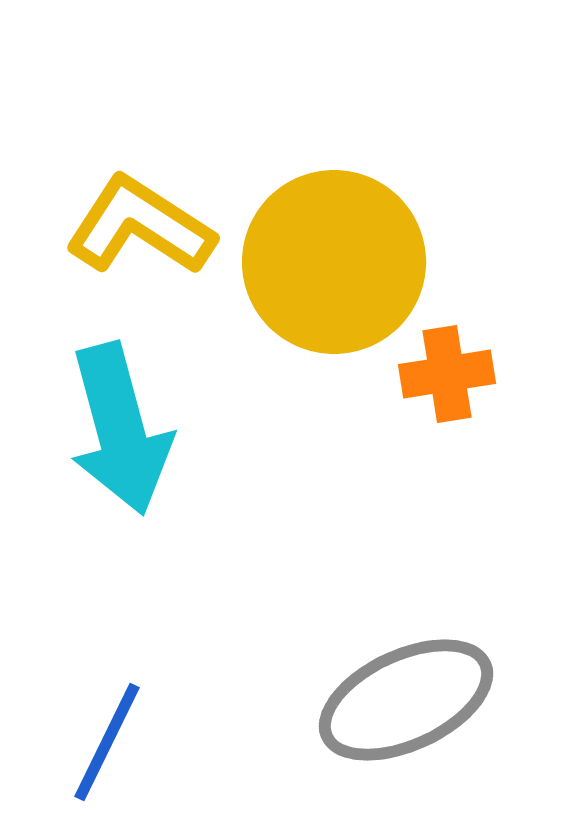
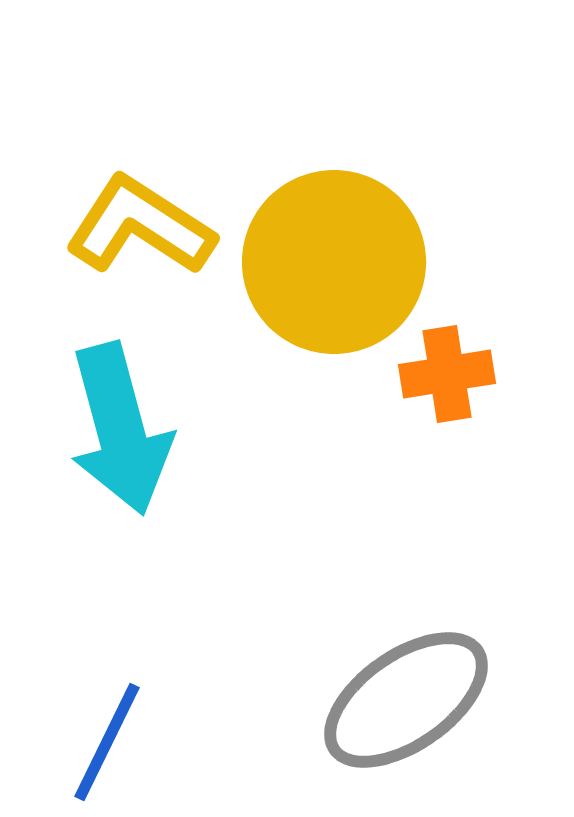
gray ellipse: rotated 10 degrees counterclockwise
